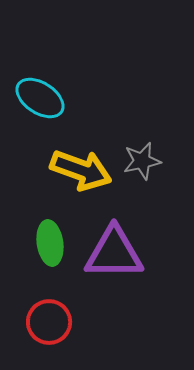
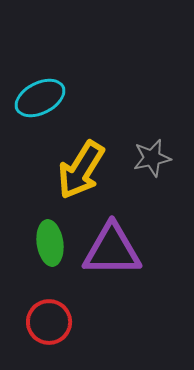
cyan ellipse: rotated 60 degrees counterclockwise
gray star: moved 10 px right, 3 px up
yellow arrow: rotated 102 degrees clockwise
purple triangle: moved 2 px left, 3 px up
